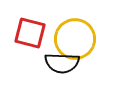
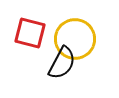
black semicircle: rotated 64 degrees counterclockwise
